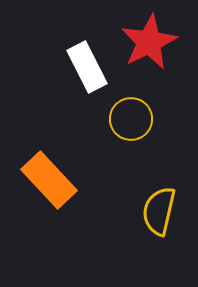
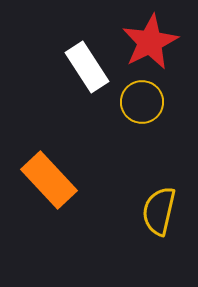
red star: moved 1 px right
white rectangle: rotated 6 degrees counterclockwise
yellow circle: moved 11 px right, 17 px up
